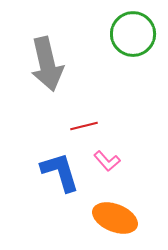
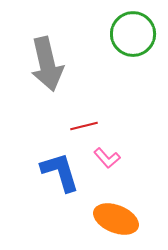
pink L-shape: moved 3 px up
orange ellipse: moved 1 px right, 1 px down
